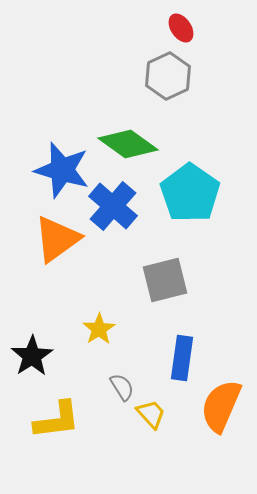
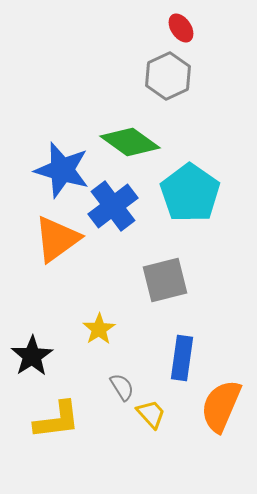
green diamond: moved 2 px right, 2 px up
blue cross: rotated 12 degrees clockwise
